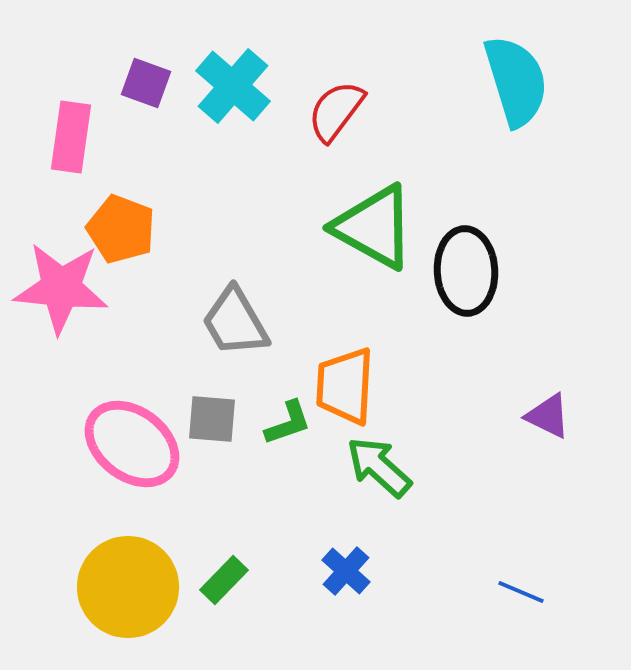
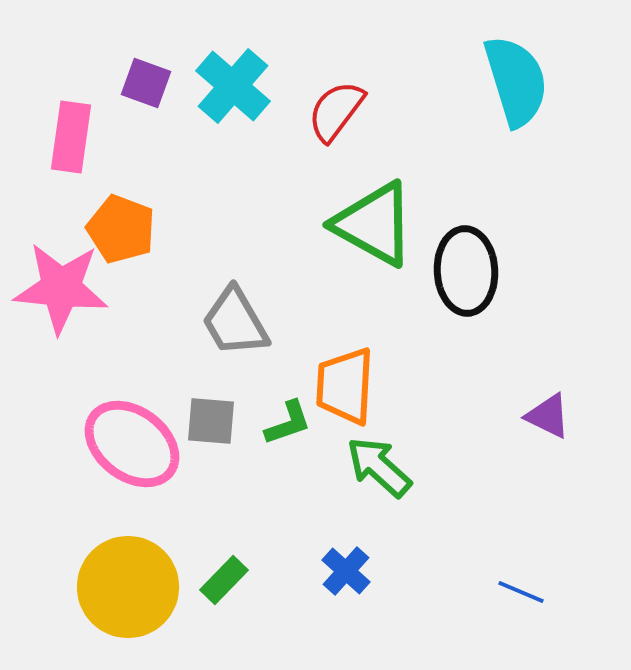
green triangle: moved 3 px up
gray square: moved 1 px left, 2 px down
